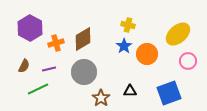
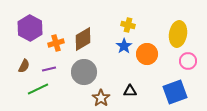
yellow ellipse: rotated 40 degrees counterclockwise
blue square: moved 6 px right, 1 px up
